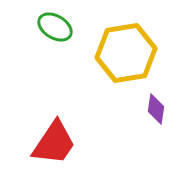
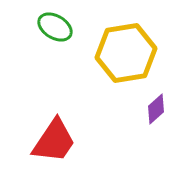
purple diamond: rotated 40 degrees clockwise
red trapezoid: moved 2 px up
